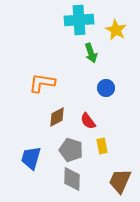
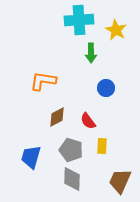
green arrow: rotated 18 degrees clockwise
orange L-shape: moved 1 px right, 2 px up
yellow rectangle: rotated 14 degrees clockwise
blue trapezoid: moved 1 px up
